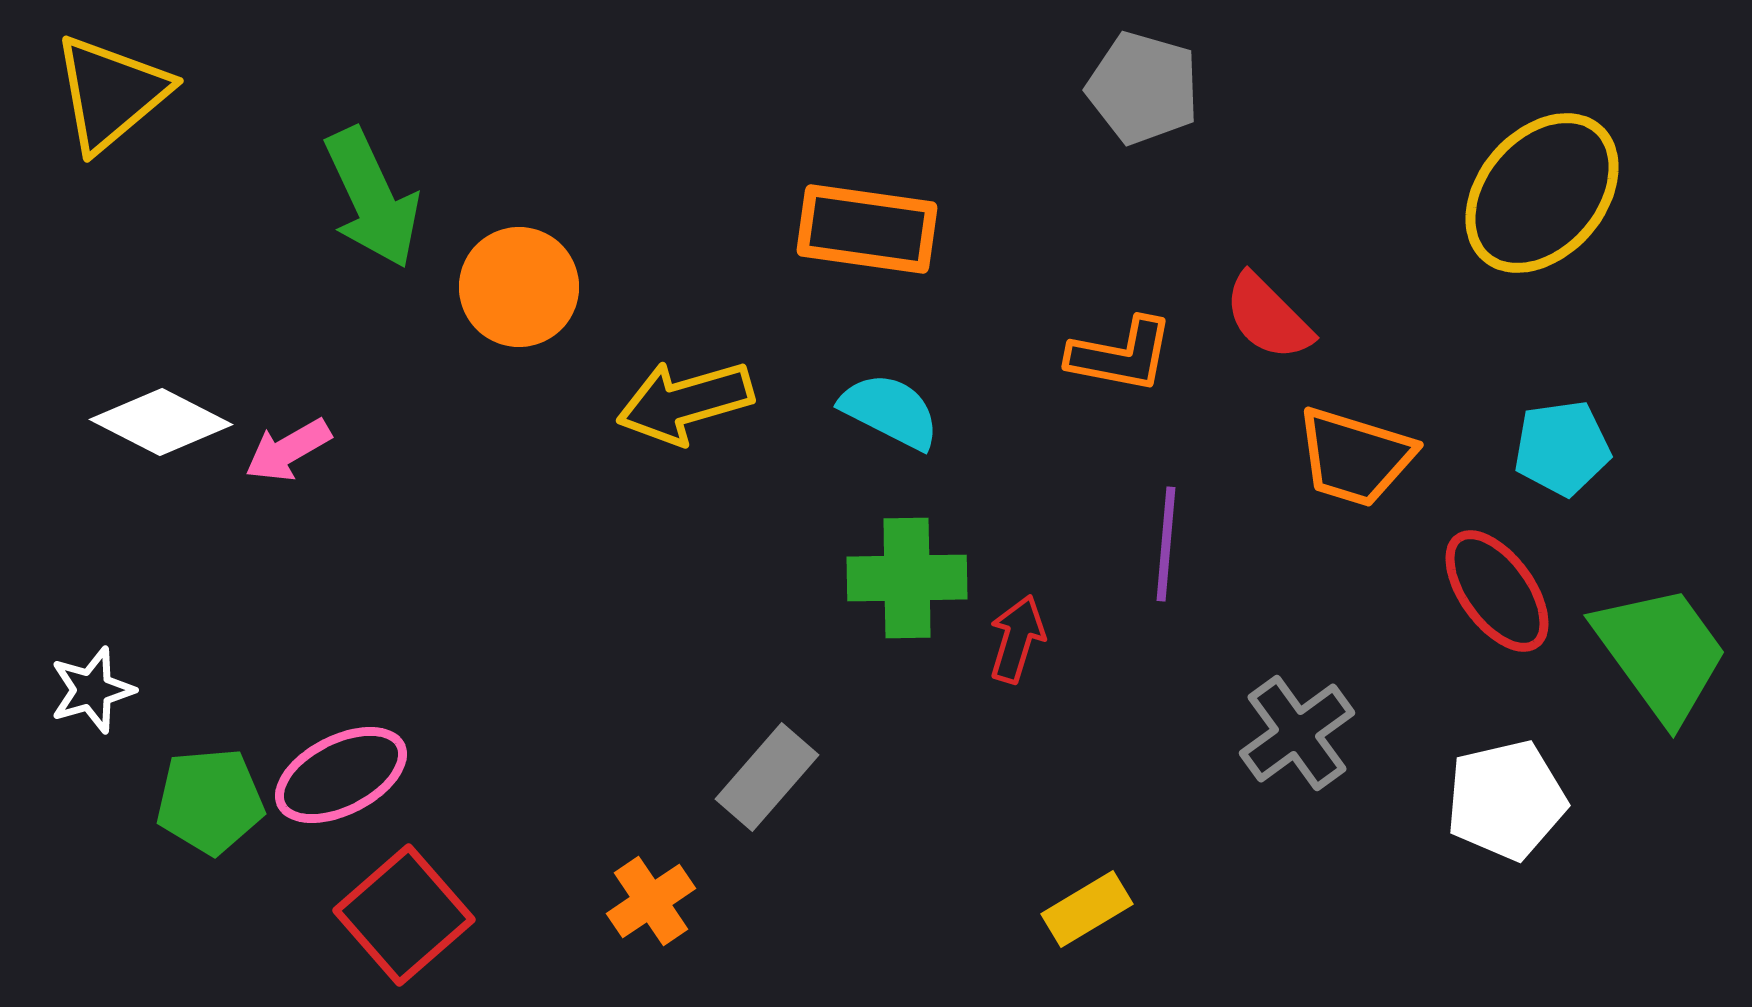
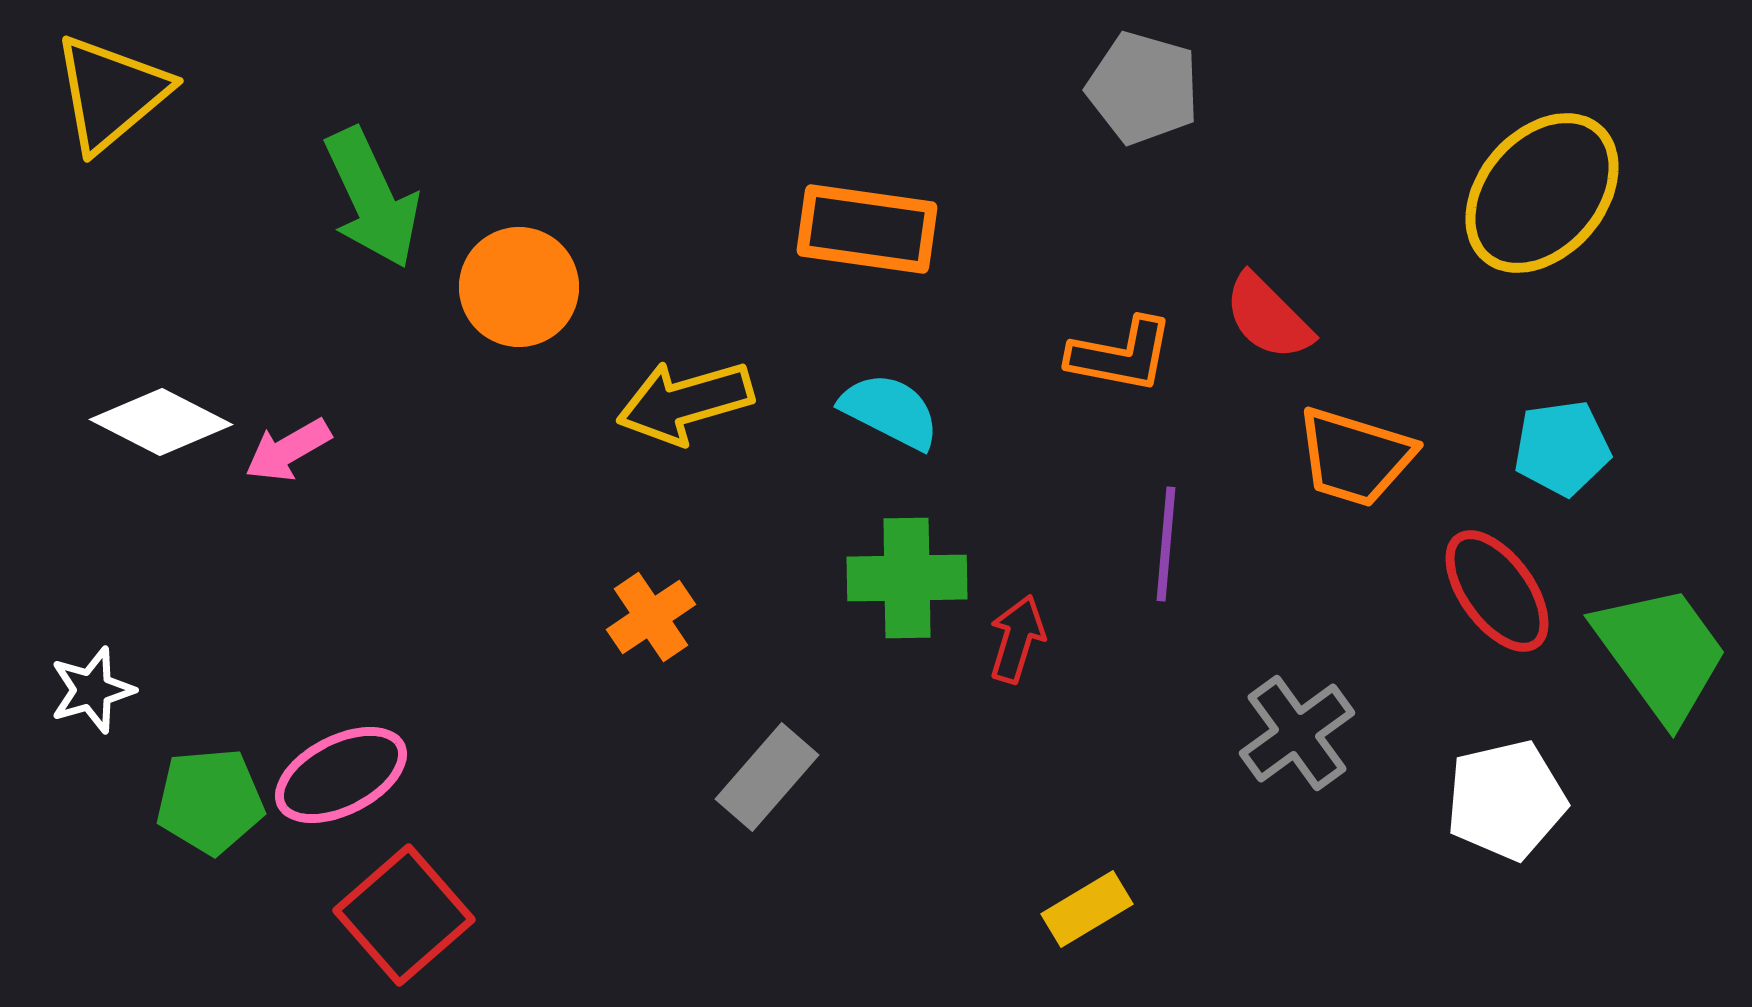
orange cross: moved 284 px up
